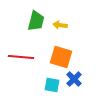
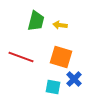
red line: rotated 15 degrees clockwise
cyan square: moved 1 px right, 2 px down
